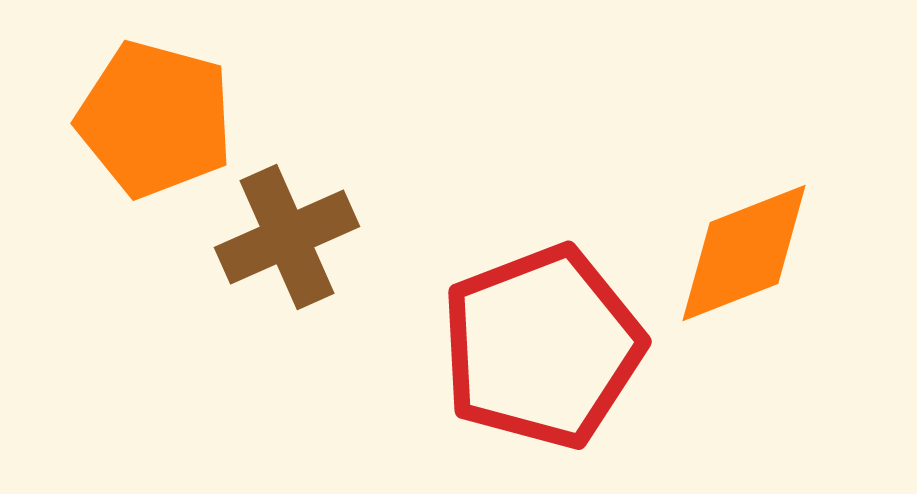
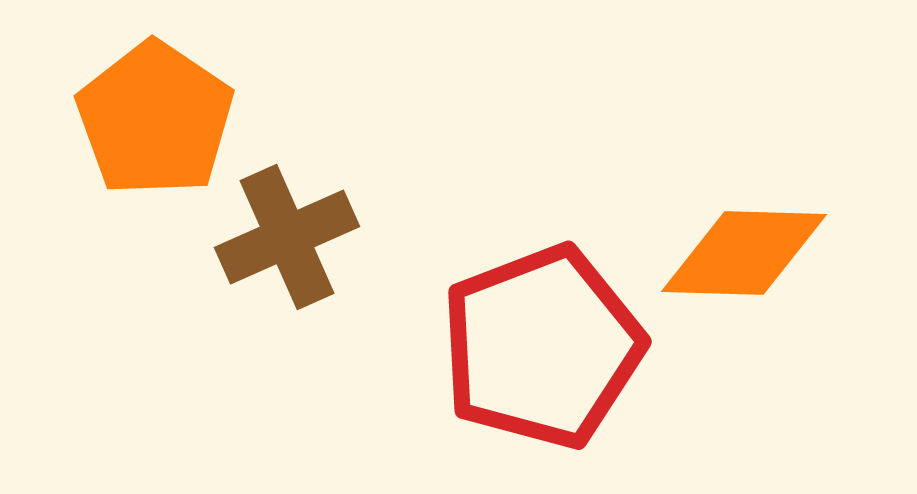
orange pentagon: rotated 19 degrees clockwise
orange diamond: rotated 23 degrees clockwise
